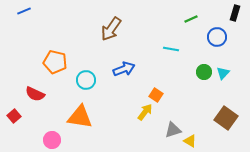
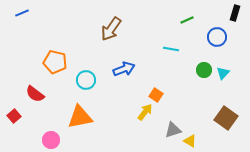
blue line: moved 2 px left, 2 px down
green line: moved 4 px left, 1 px down
green circle: moved 2 px up
red semicircle: rotated 12 degrees clockwise
orange triangle: rotated 20 degrees counterclockwise
pink circle: moved 1 px left
